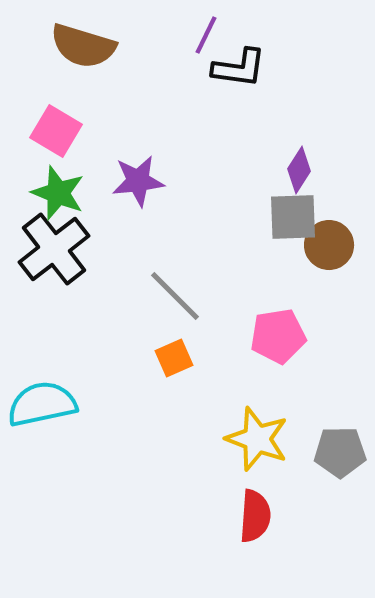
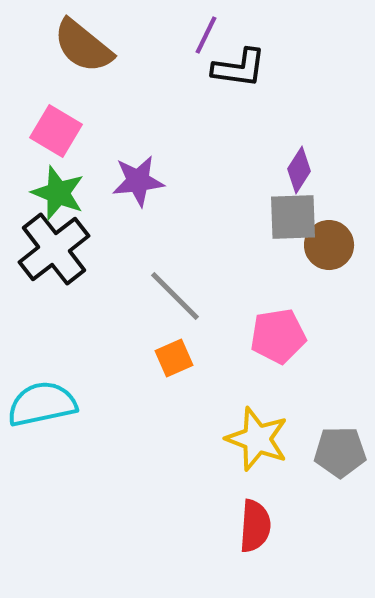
brown semicircle: rotated 22 degrees clockwise
red semicircle: moved 10 px down
